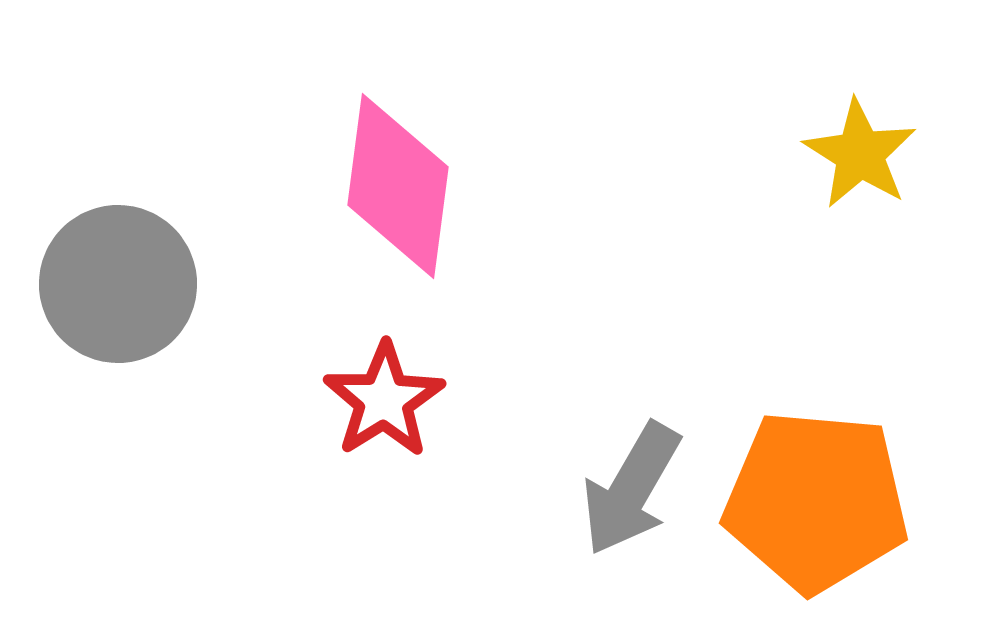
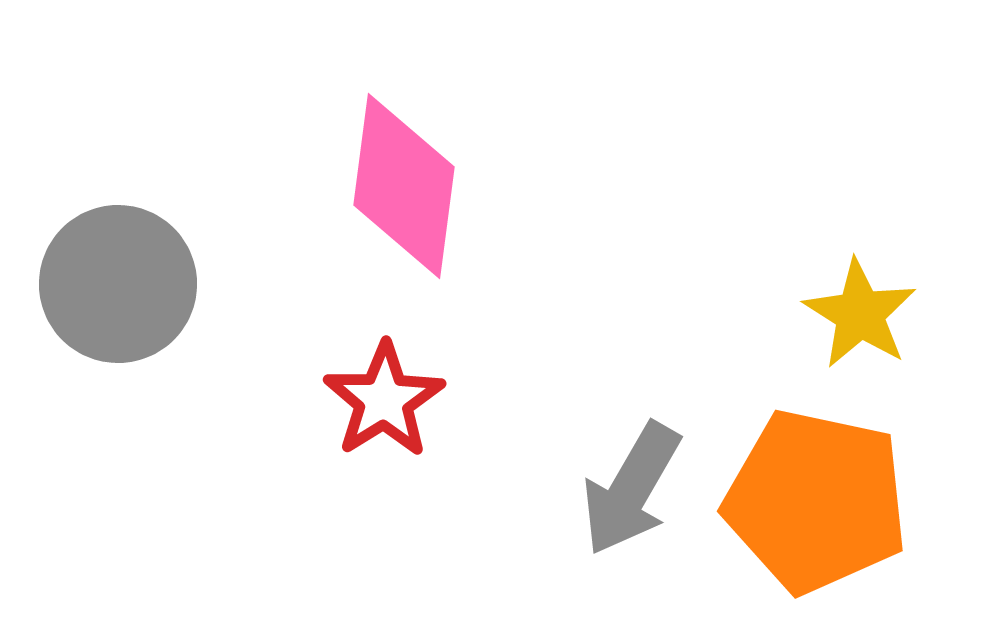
yellow star: moved 160 px down
pink diamond: moved 6 px right
orange pentagon: rotated 7 degrees clockwise
